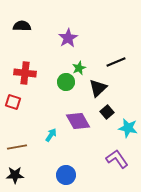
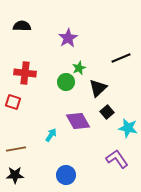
black line: moved 5 px right, 4 px up
brown line: moved 1 px left, 2 px down
